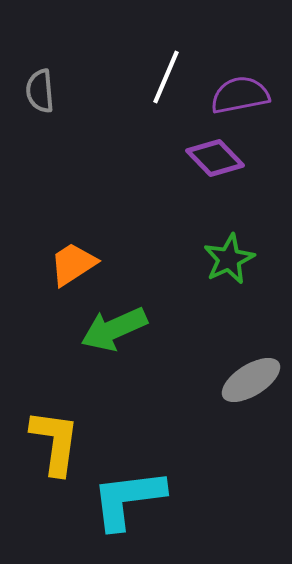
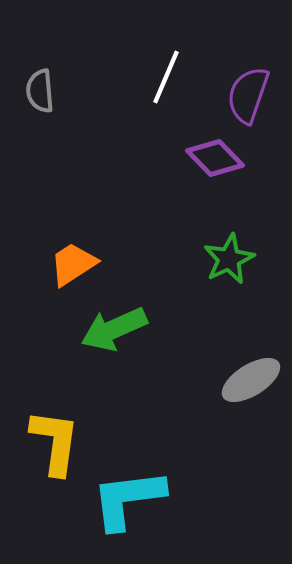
purple semicircle: moved 8 px right; rotated 60 degrees counterclockwise
